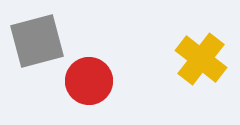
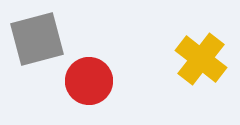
gray square: moved 2 px up
